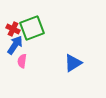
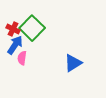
green square: rotated 25 degrees counterclockwise
pink semicircle: moved 3 px up
